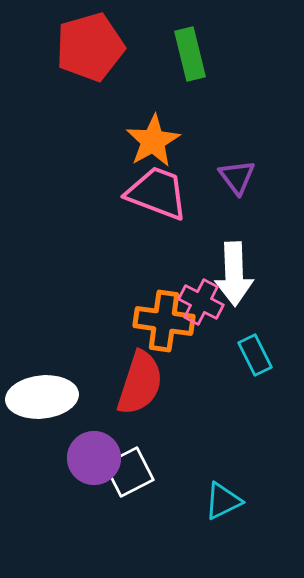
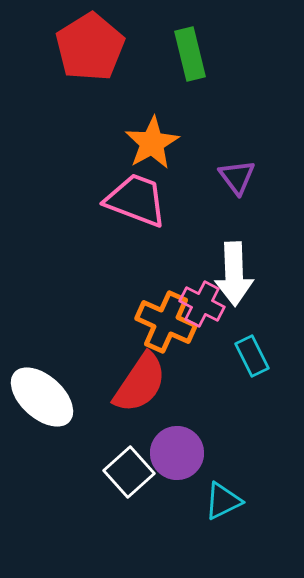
red pentagon: rotated 16 degrees counterclockwise
orange star: moved 1 px left, 2 px down
pink trapezoid: moved 21 px left, 7 px down
pink cross: moved 1 px right, 2 px down
orange cross: moved 2 px right, 1 px down; rotated 16 degrees clockwise
cyan rectangle: moved 3 px left, 1 px down
red semicircle: rotated 16 degrees clockwise
white ellipse: rotated 48 degrees clockwise
purple circle: moved 83 px right, 5 px up
white square: rotated 15 degrees counterclockwise
